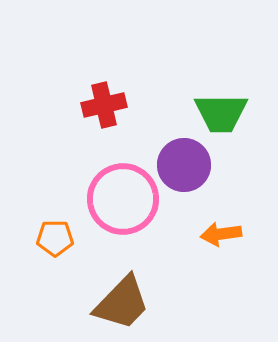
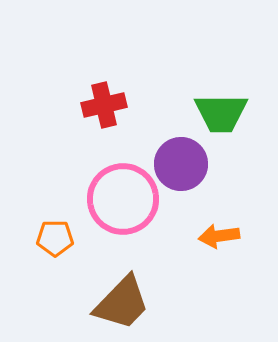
purple circle: moved 3 px left, 1 px up
orange arrow: moved 2 px left, 2 px down
